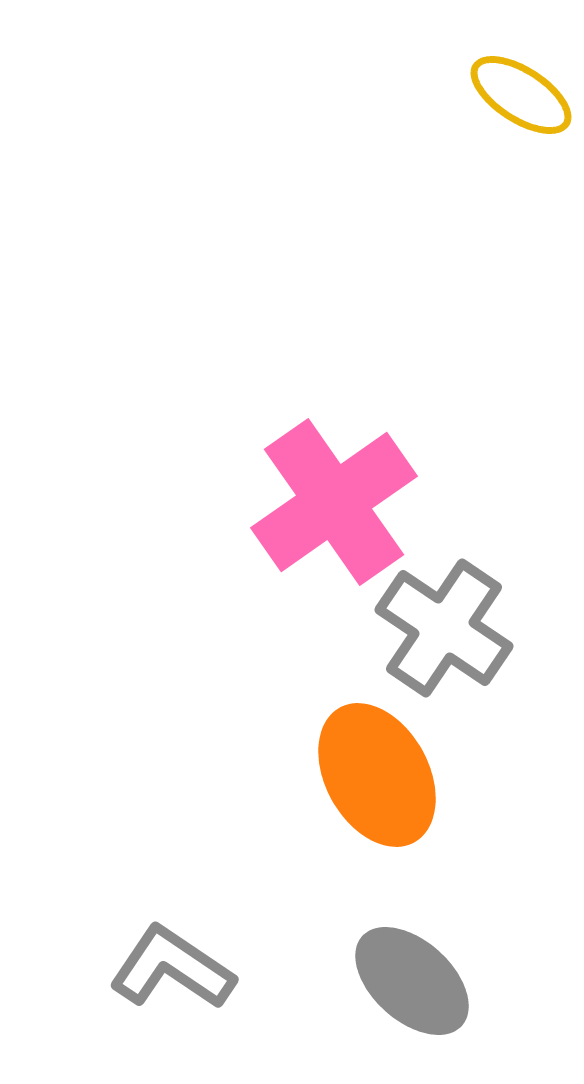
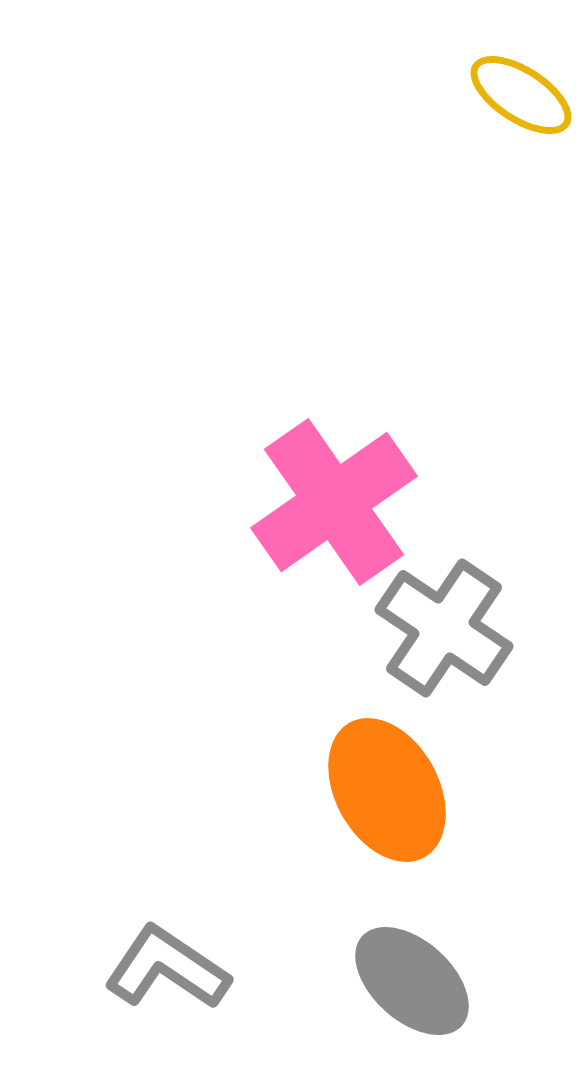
orange ellipse: moved 10 px right, 15 px down
gray L-shape: moved 5 px left
